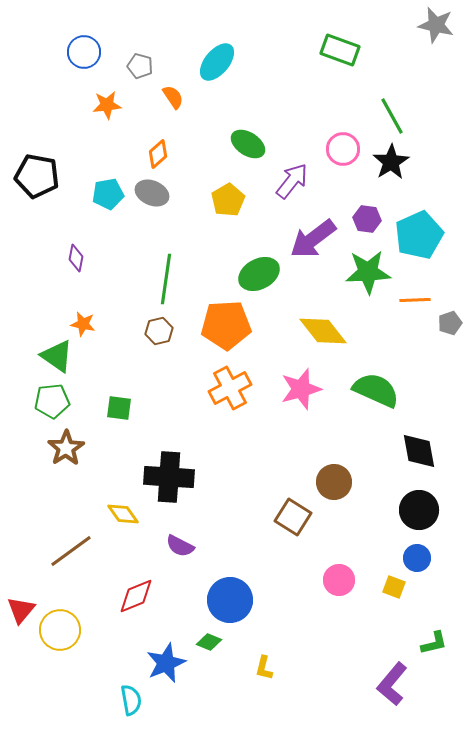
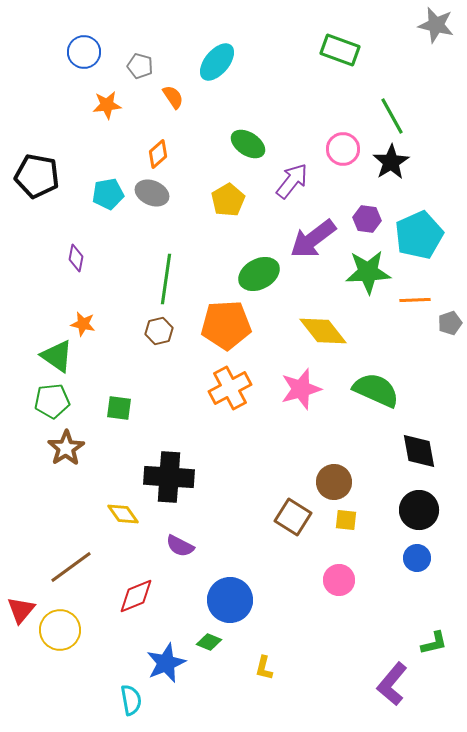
brown line at (71, 551): moved 16 px down
yellow square at (394, 587): moved 48 px left, 67 px up; rotated 15 degrees counterclockwise
